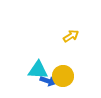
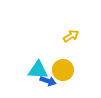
yellow circle: moved 6 px up
